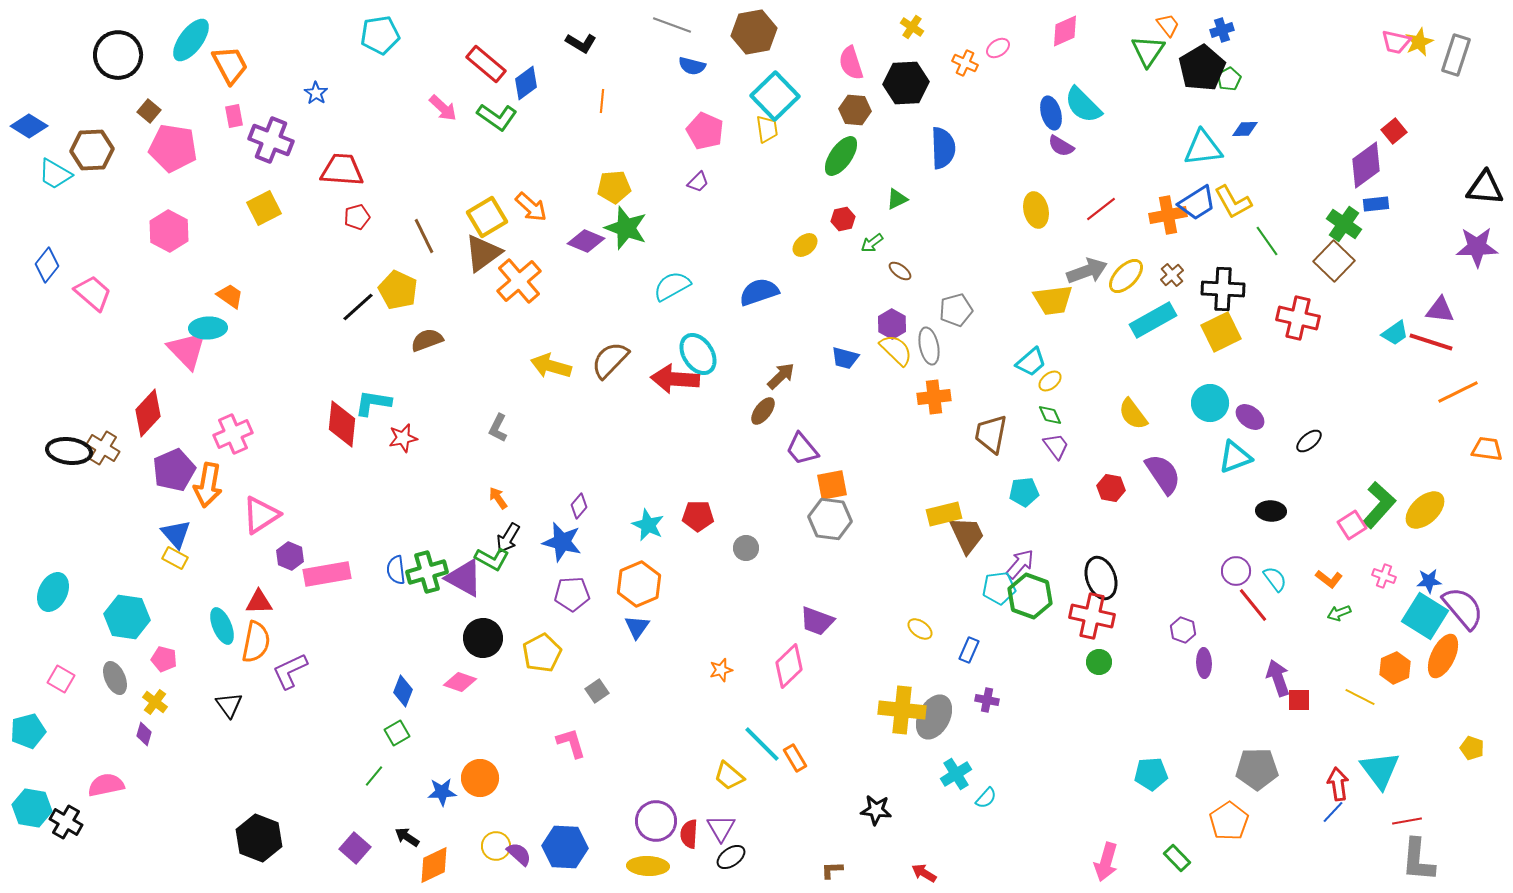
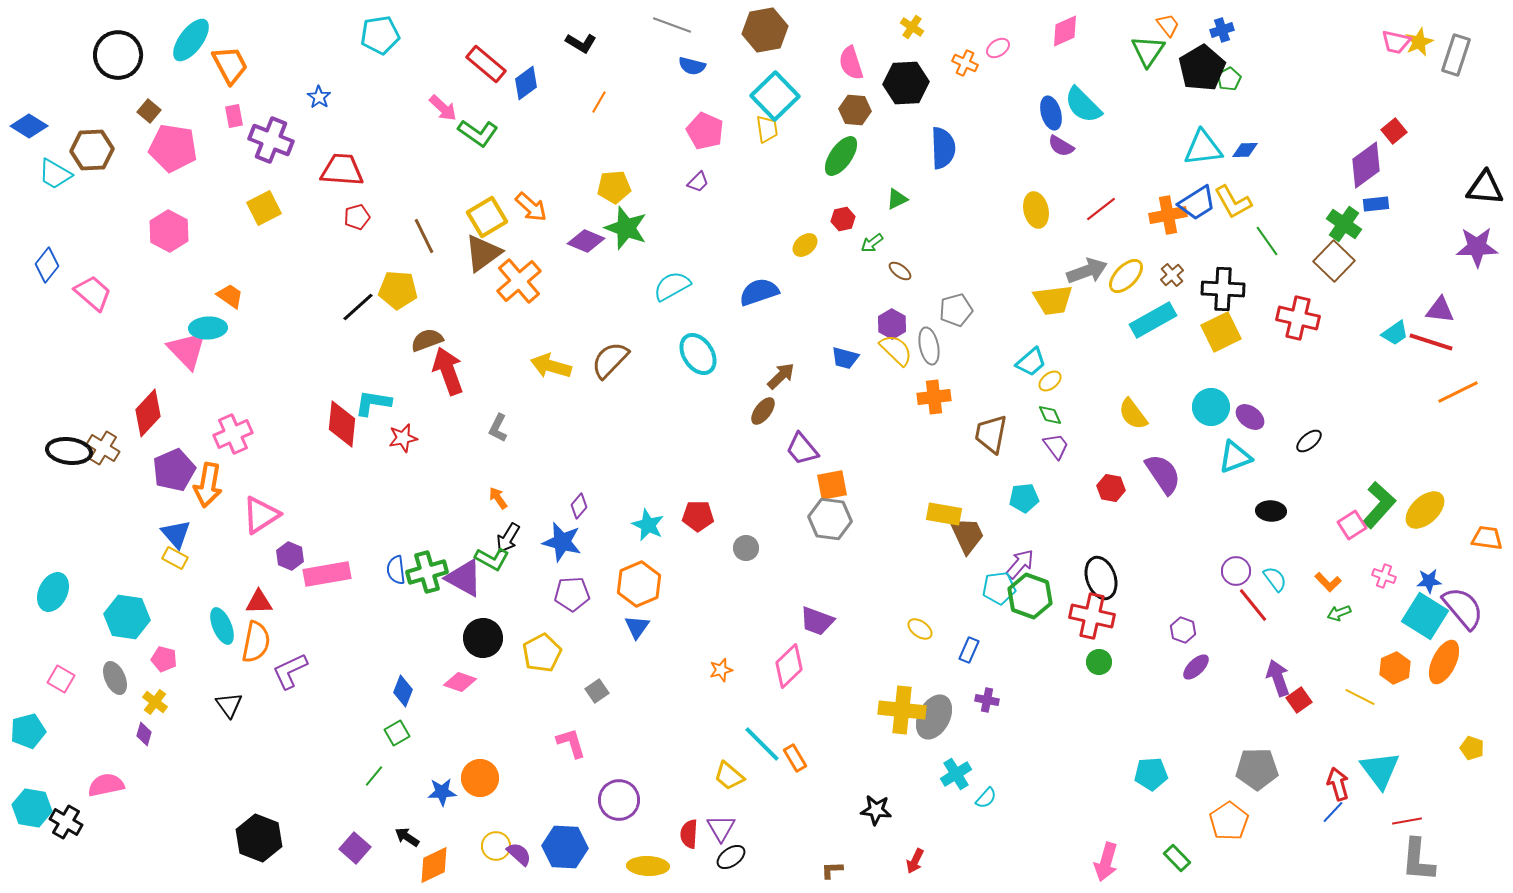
brown hexagon at (754, 32): moved 11 px right, 2 px up
blue star at (316, 93): moved 3 px right, 4 px down
orange line at (602, 101): moved 3 px left, 1 px down; rotated 25 degrees clockwise
green L-shape at (497, 117): moved 19 px left, 16 px down
blue diamond at (1245, 129): moved 21 px down
yellow pentagon at (398, 290): rotated 21 degrees counterclockwise
red arrow at (675, 379): moved 227 px left, 8 px up; rotated 66 degrees clockwise
cyan circle at (1210, 403): moved 1 px right, 4 px down
orange trapezoid at (1487, 449): moved 89 px down
cyan pentagon at (1024, 492): moved 6 px down
yellow rectangle at (944, 514): rotated 24 degrees clockwise
orange L-shape at (1329, 579): moved 1 px left, 3 px down; rotated 8 degrees clockwise
orange ellipse at (1443, 656): moved 1 px right, 6 px down
purple ellipse at (1204, 663): moved 8 px left, 4 px down; rotated 48 degrees clockwise
red square at (1299, 700): rotated 35 degrees counterclockwise
red arrow at (1338, 784): rotated 8 degrees counterclockwise
purple circle at (656, 821): moved 37 px left, 21 px up
red arrow at (924, 873): moved 9 px left, 12 px up; rotated 95 degrees counterclockwise
